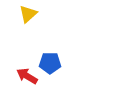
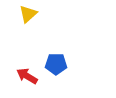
blue pentagon: moved 6 px right, 1 px down
